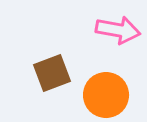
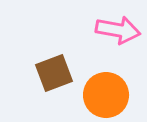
brown square: moved 2 px right
